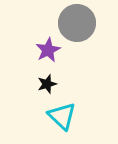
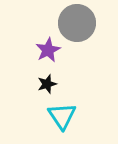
cyan triangle: rotated 12 degrees clockwise
